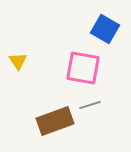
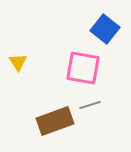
blue square: rotated 8 degrees clockwise
yellow triangle: moved 1 px down
